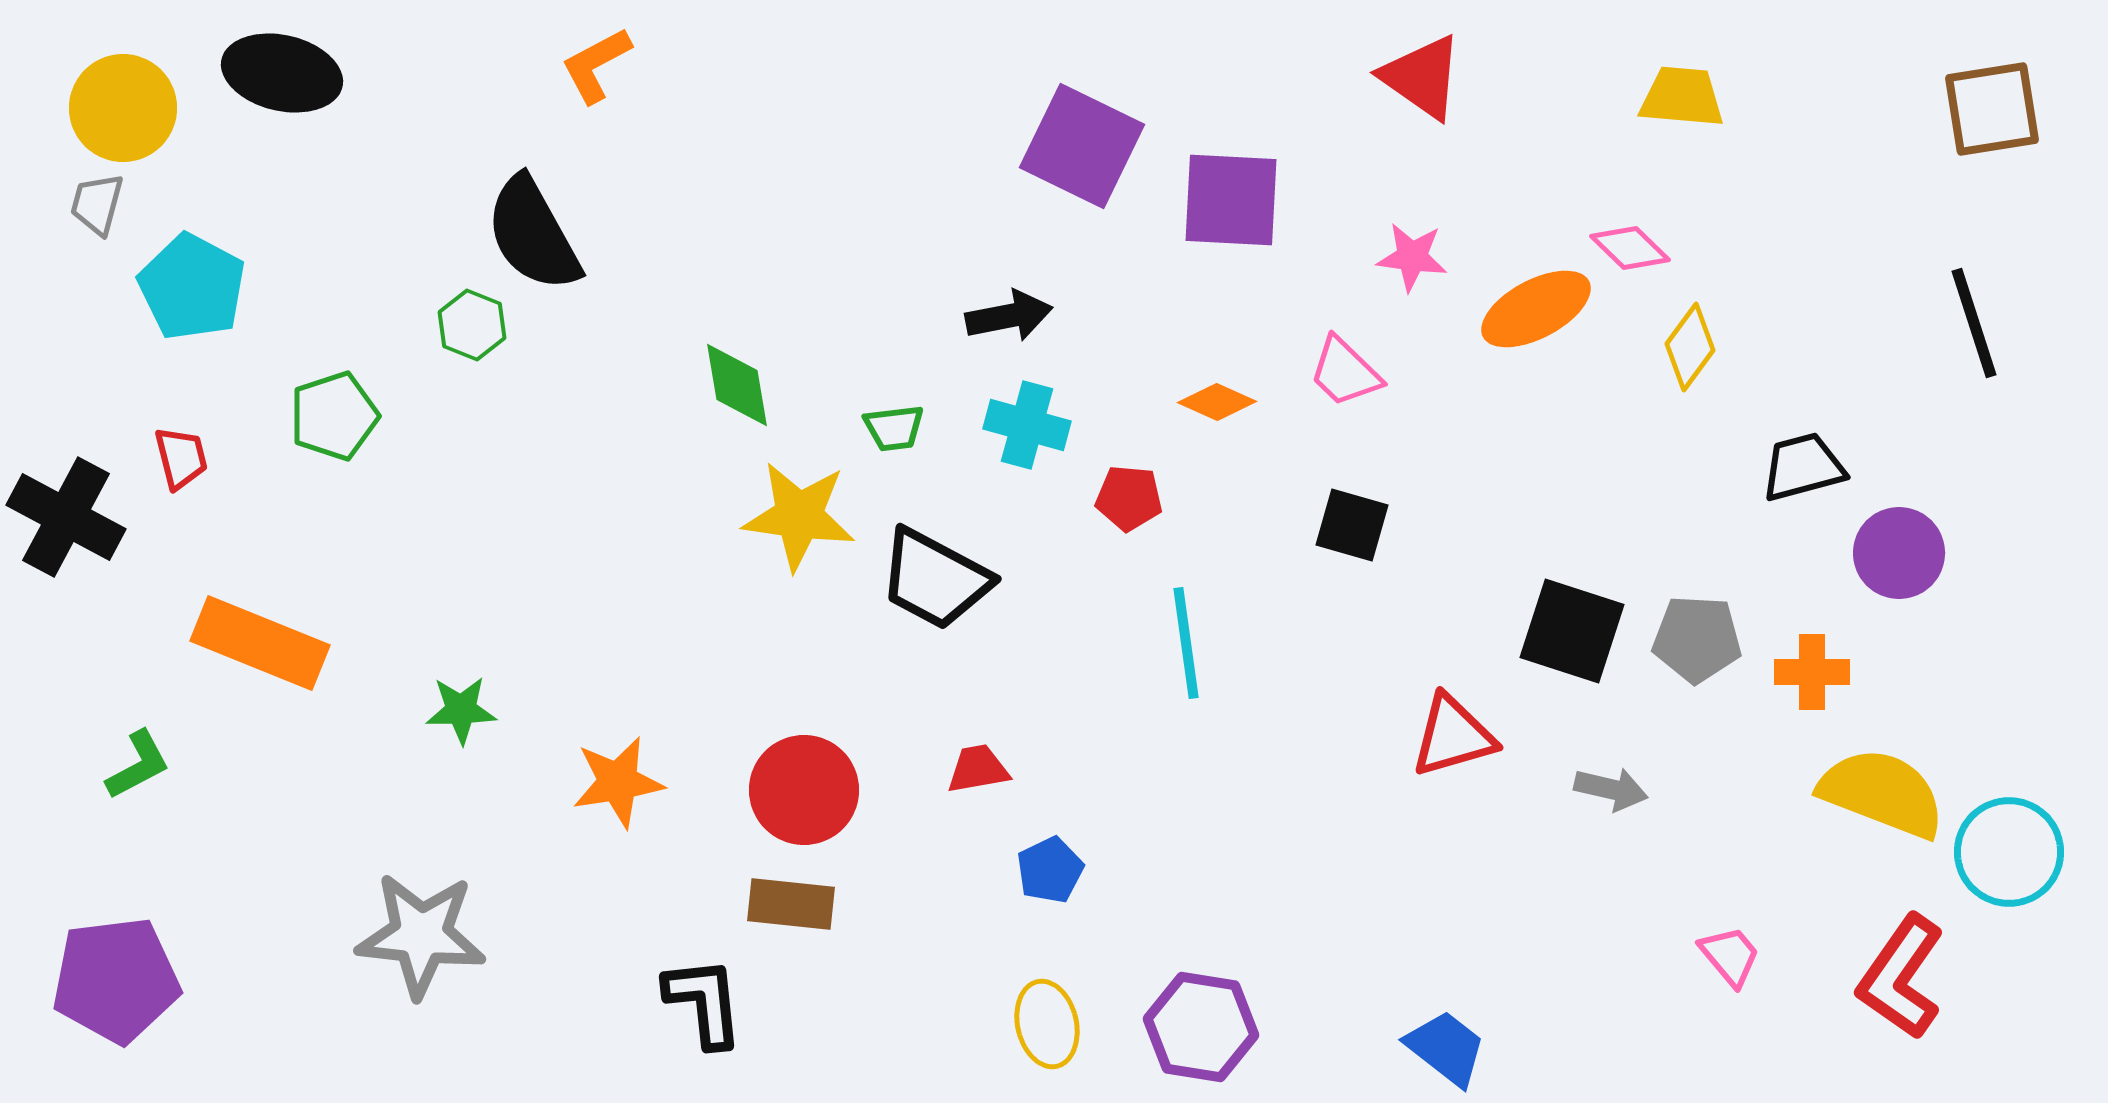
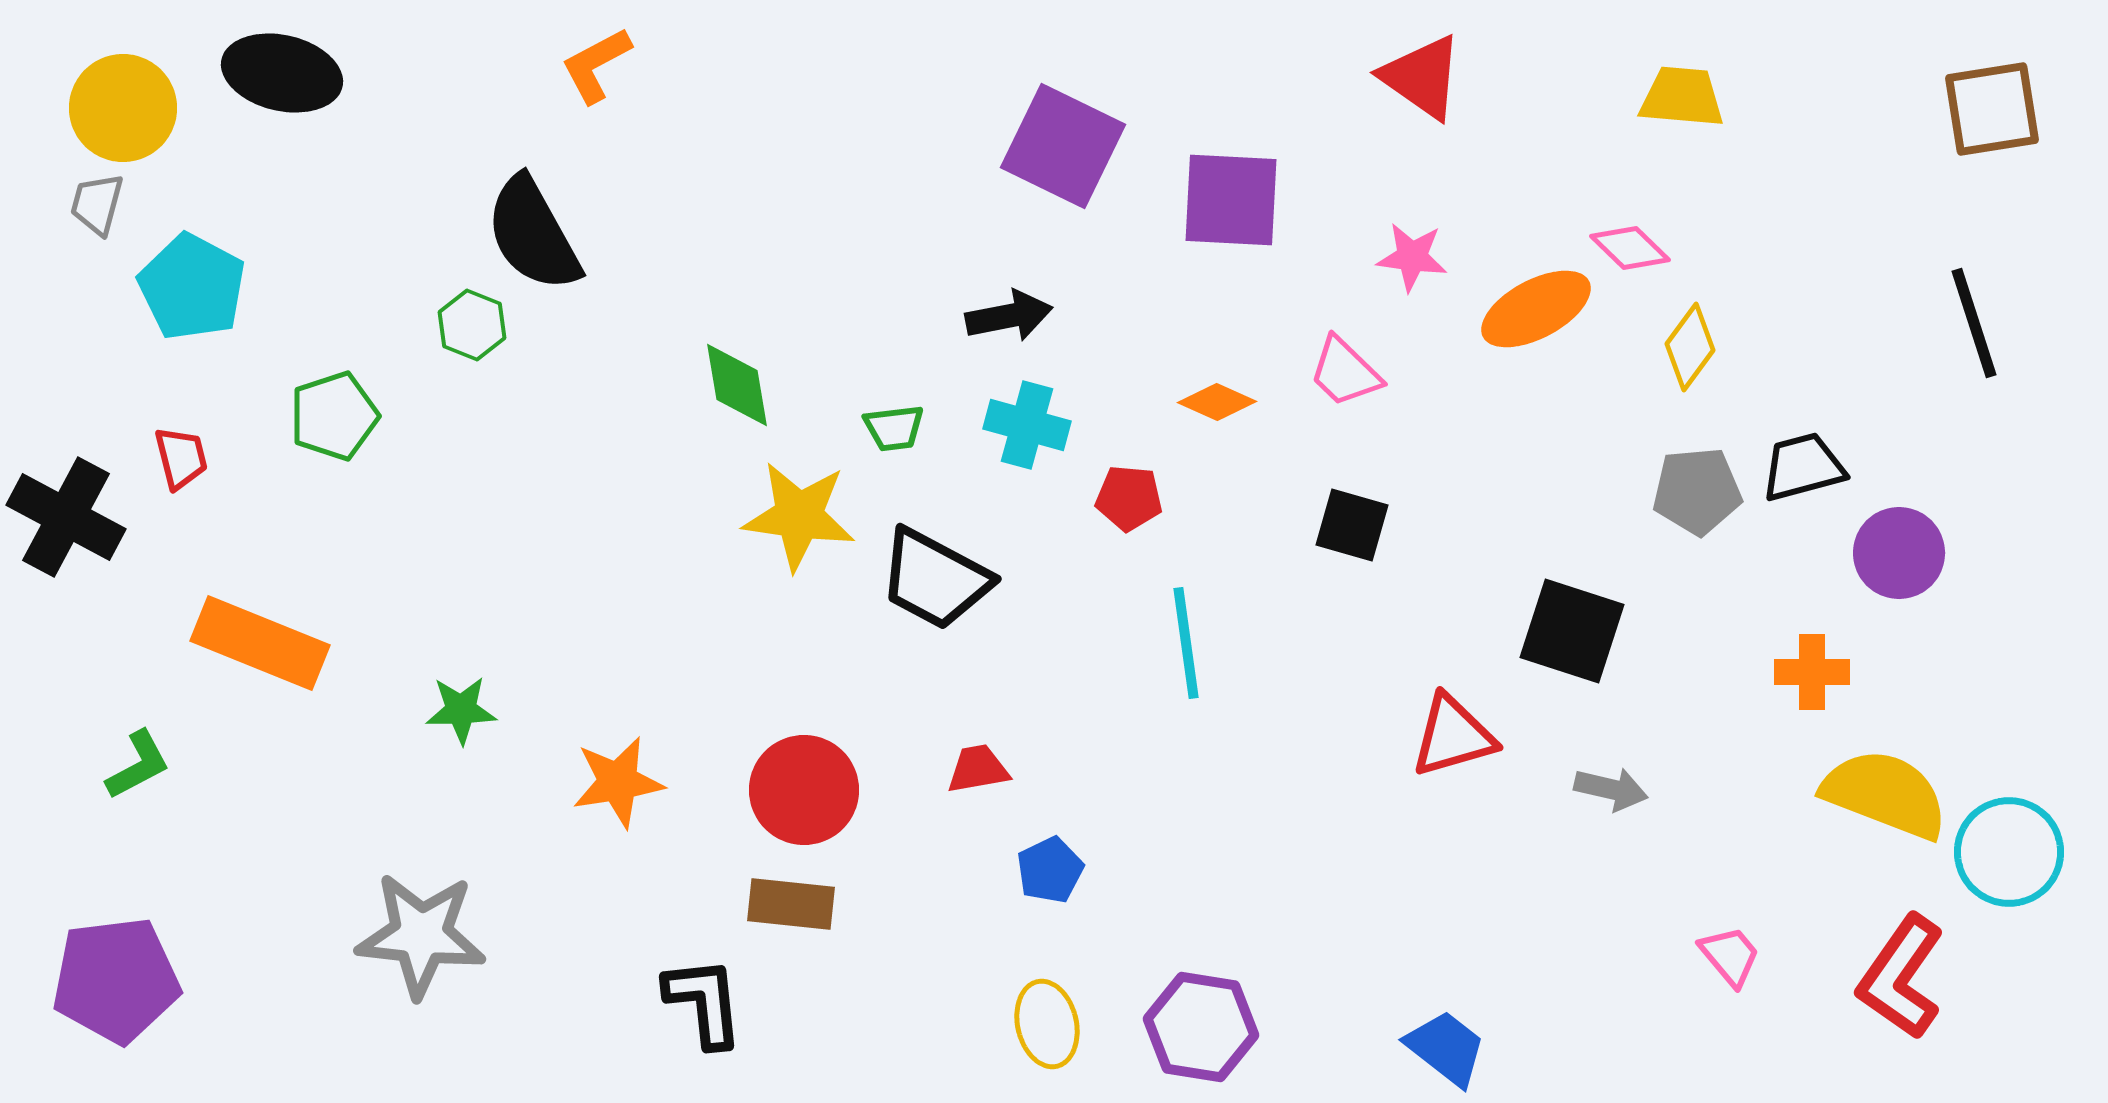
purple square at (1082, 146): moved 19 px left
gray pentagon at (1697, 639): moved 148 px up; rotated 8 degrees counterclockwise
yellow semicircle at (1882, 793): moved 3 px right, 1 px down
